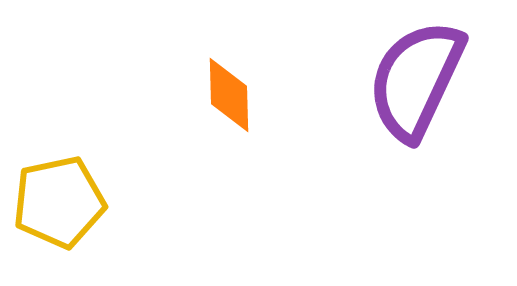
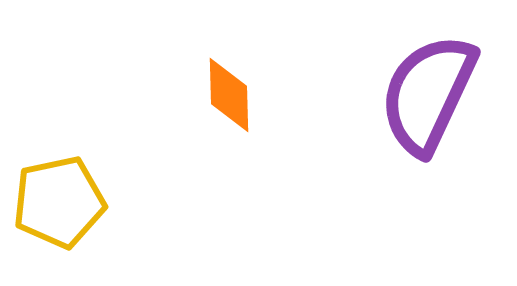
purple semicircle: moved 12 px right, 14 px down
